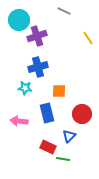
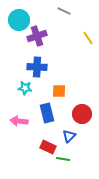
blue cross: moved 1 px left; rotated 18 degrees clockwise
